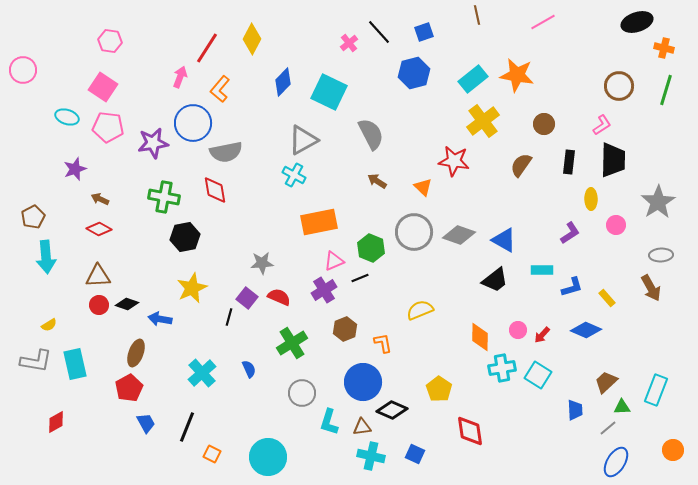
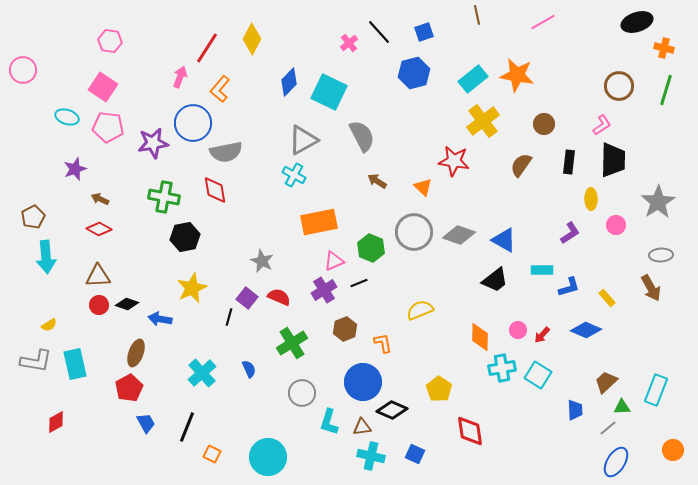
blue diamond at (283, 82): moved 6 px right
gray semicircle at (371, 134): moved 9 px left, 2 px down
gray star at (262, 263): moved 2 px up; rotated 30 degrees clockwise
black line at (360, 278): moved 1 px left, 5 px down
blue L-shape at (572, 287): moved 3 px left
